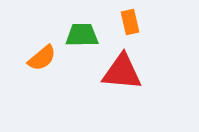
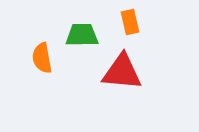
orange semicircle: rotated 120 degrees clockwise
